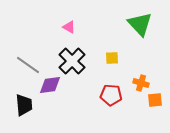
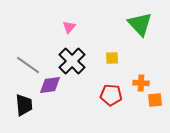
pink triangle: rotated 40 degrees clockwise
orange cross: rotated 14 degrees counterclockwise
